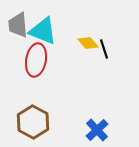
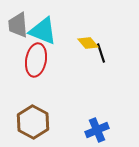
black line: moved 3 px left, 4 px down
blue cross: rotated 20 degrees clockwise
